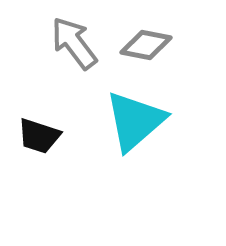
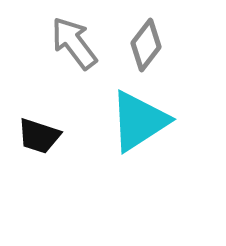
gray diamond: rotated 63 degrees counterclockwise
cyan triangle: moved 4 px right; rotated 8 degrees clockwise
